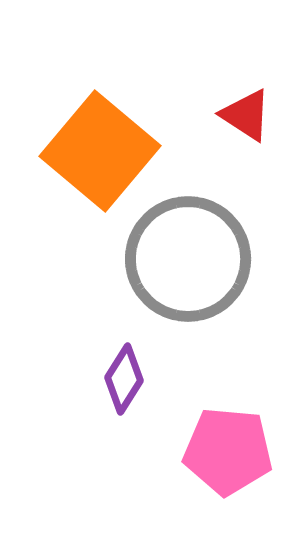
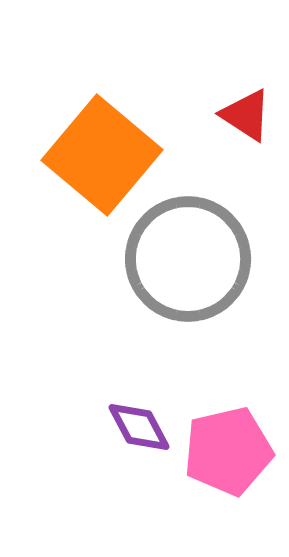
orange square: moved 2 px right, 4 px down
purple diamond: moved 15 px right, 48 px down; rotated 60 degrees counterclockwise
pink pentagon: rotated 18 degrees counterclockwise
